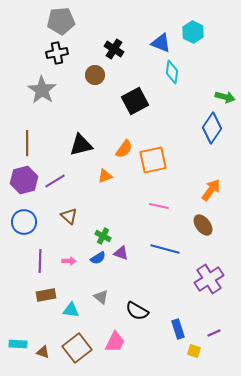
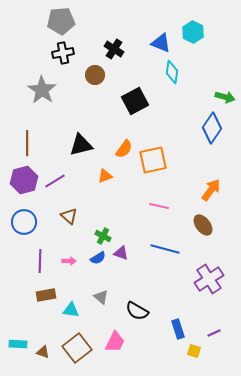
black cross at (57, 53): moved 6 px right
